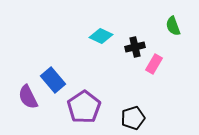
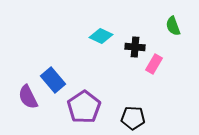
black cross: rotated 18 degrees clockwise
black pentagon: rotated 20 degrees clockwise
